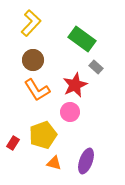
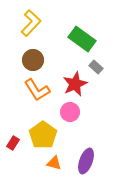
red star: moved 1 px up
yellow pentagon: rotated 16 degrees counterclockwise
